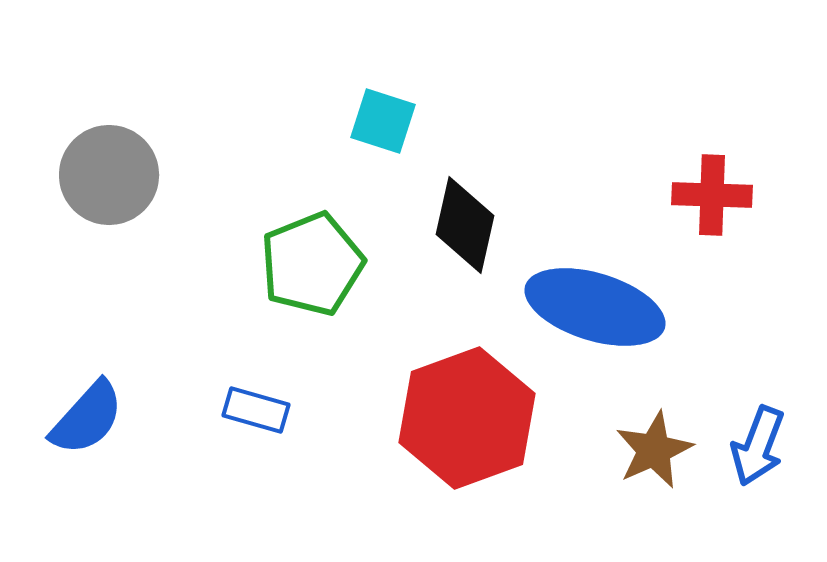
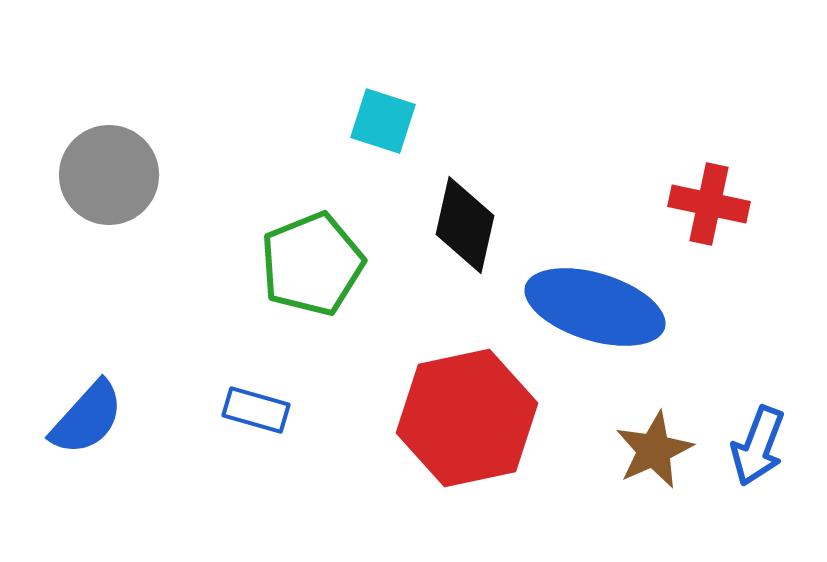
red cross: moved 3 px left, 9 px down; rotated 10 degrees clockwise
red hexagon: rotated 8 degrees clockwise
